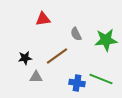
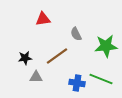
green star: moved 6 px down
